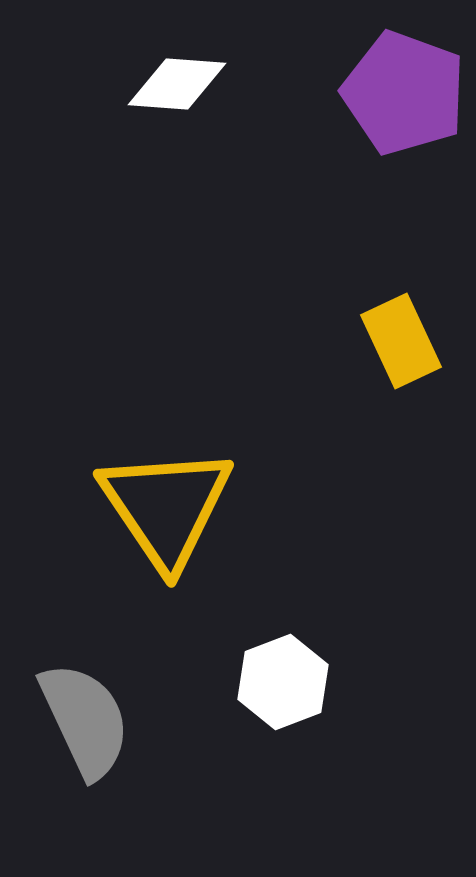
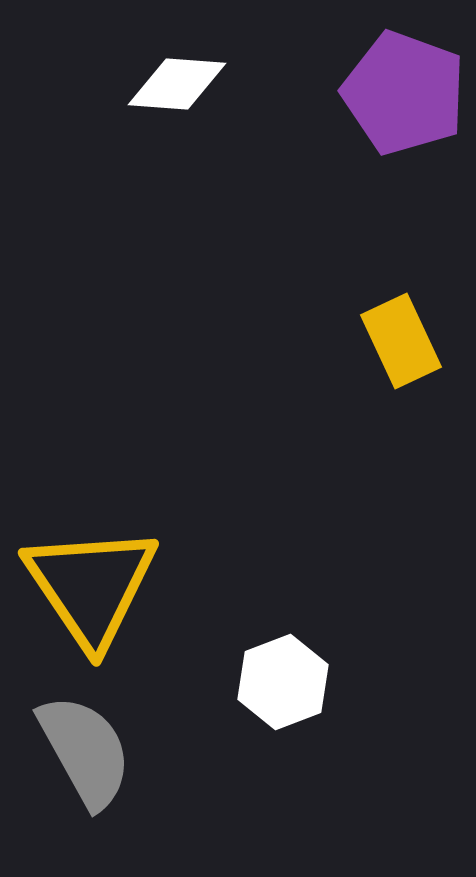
yellow triangle: moved 75 px left, 79 px down
gray semicircle: moved 31 px down; rotated 4 degrees counterclockwise
